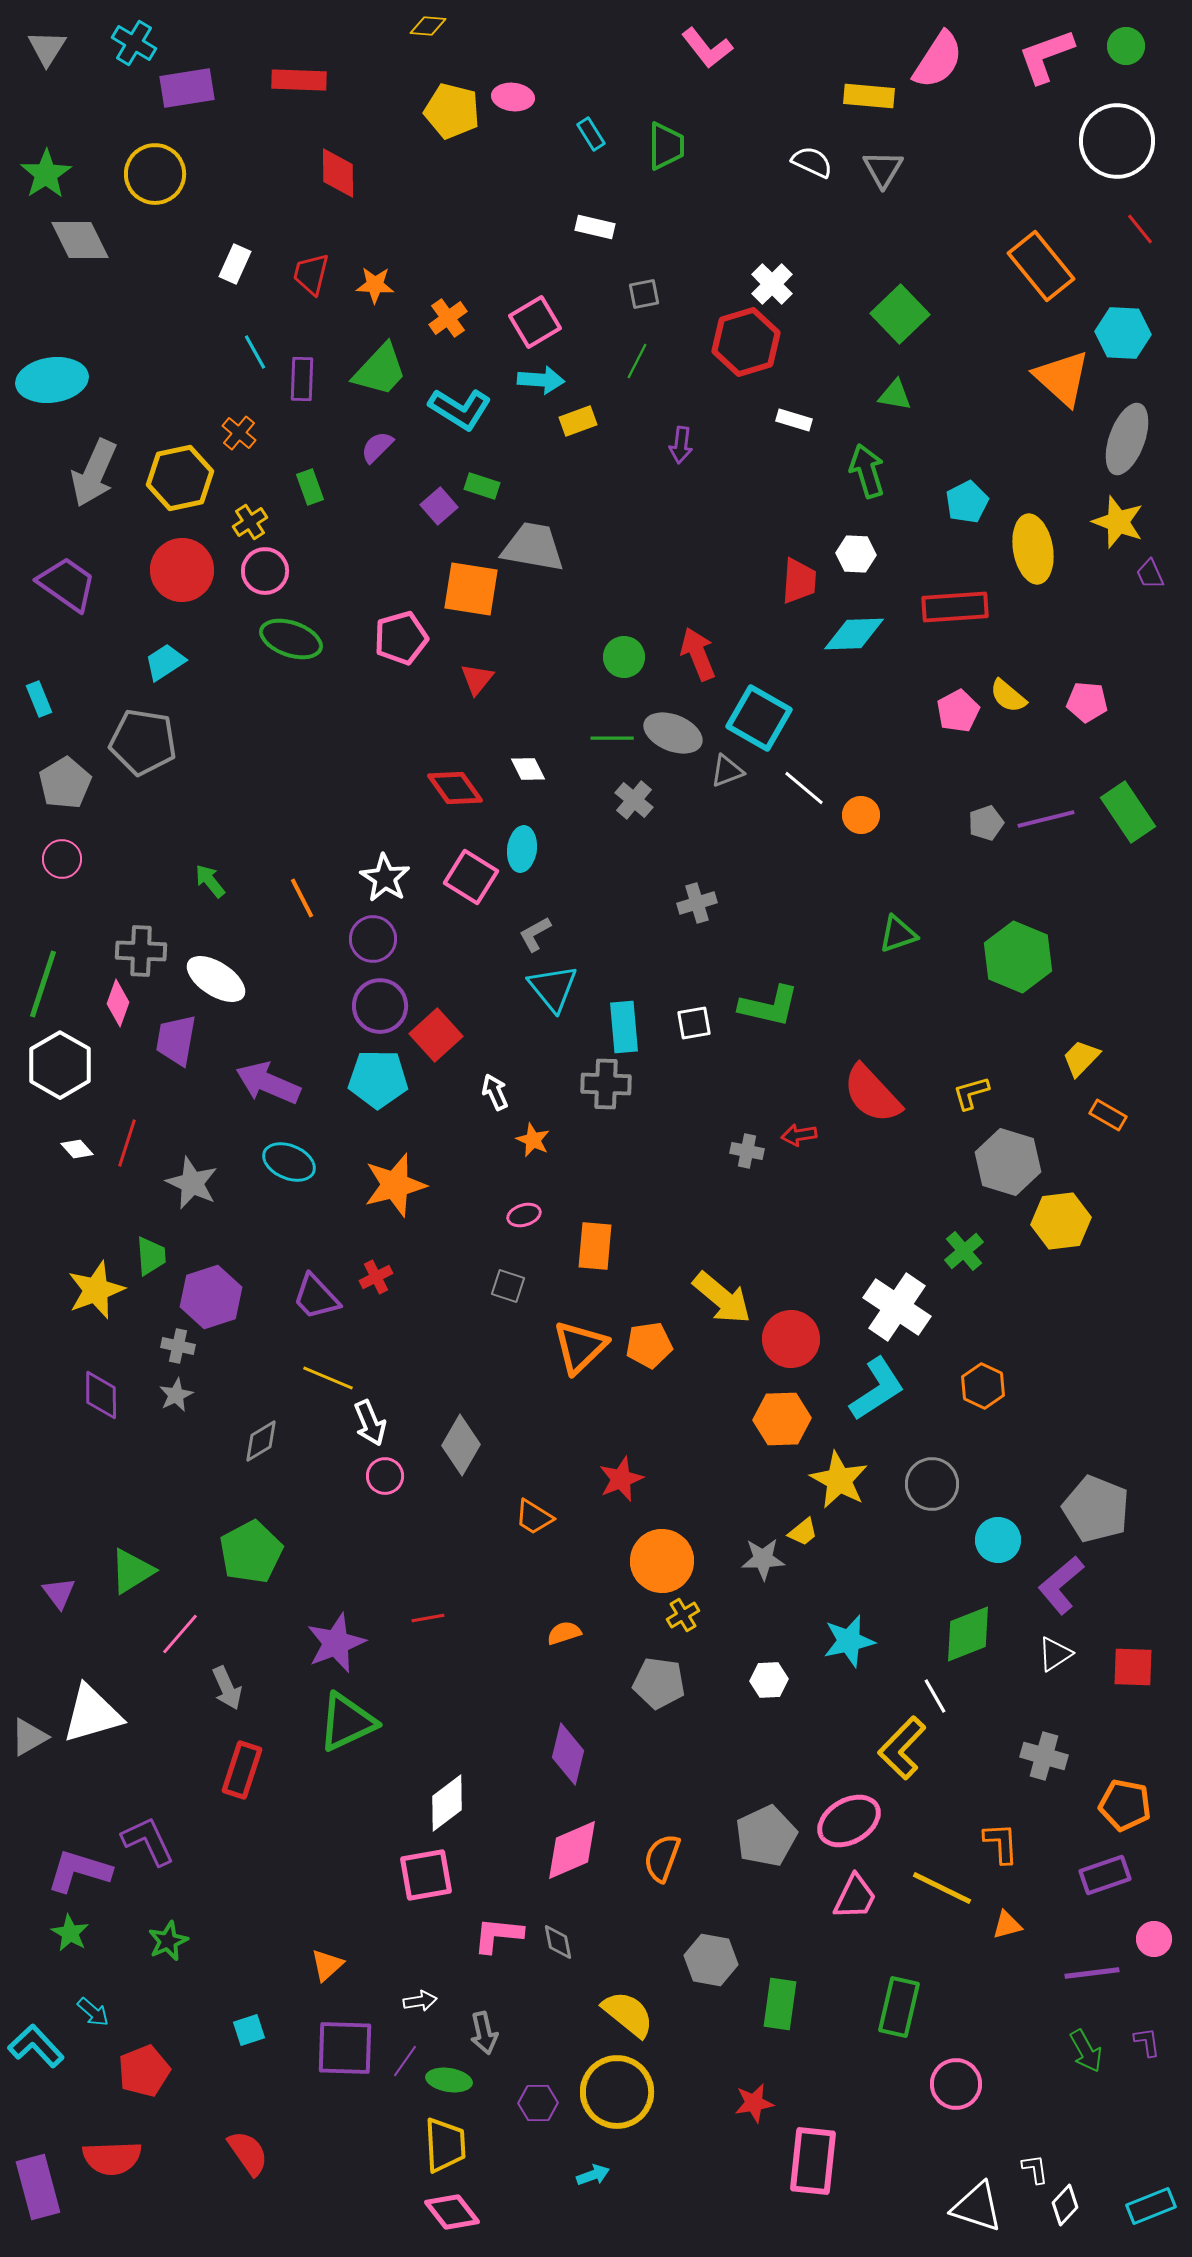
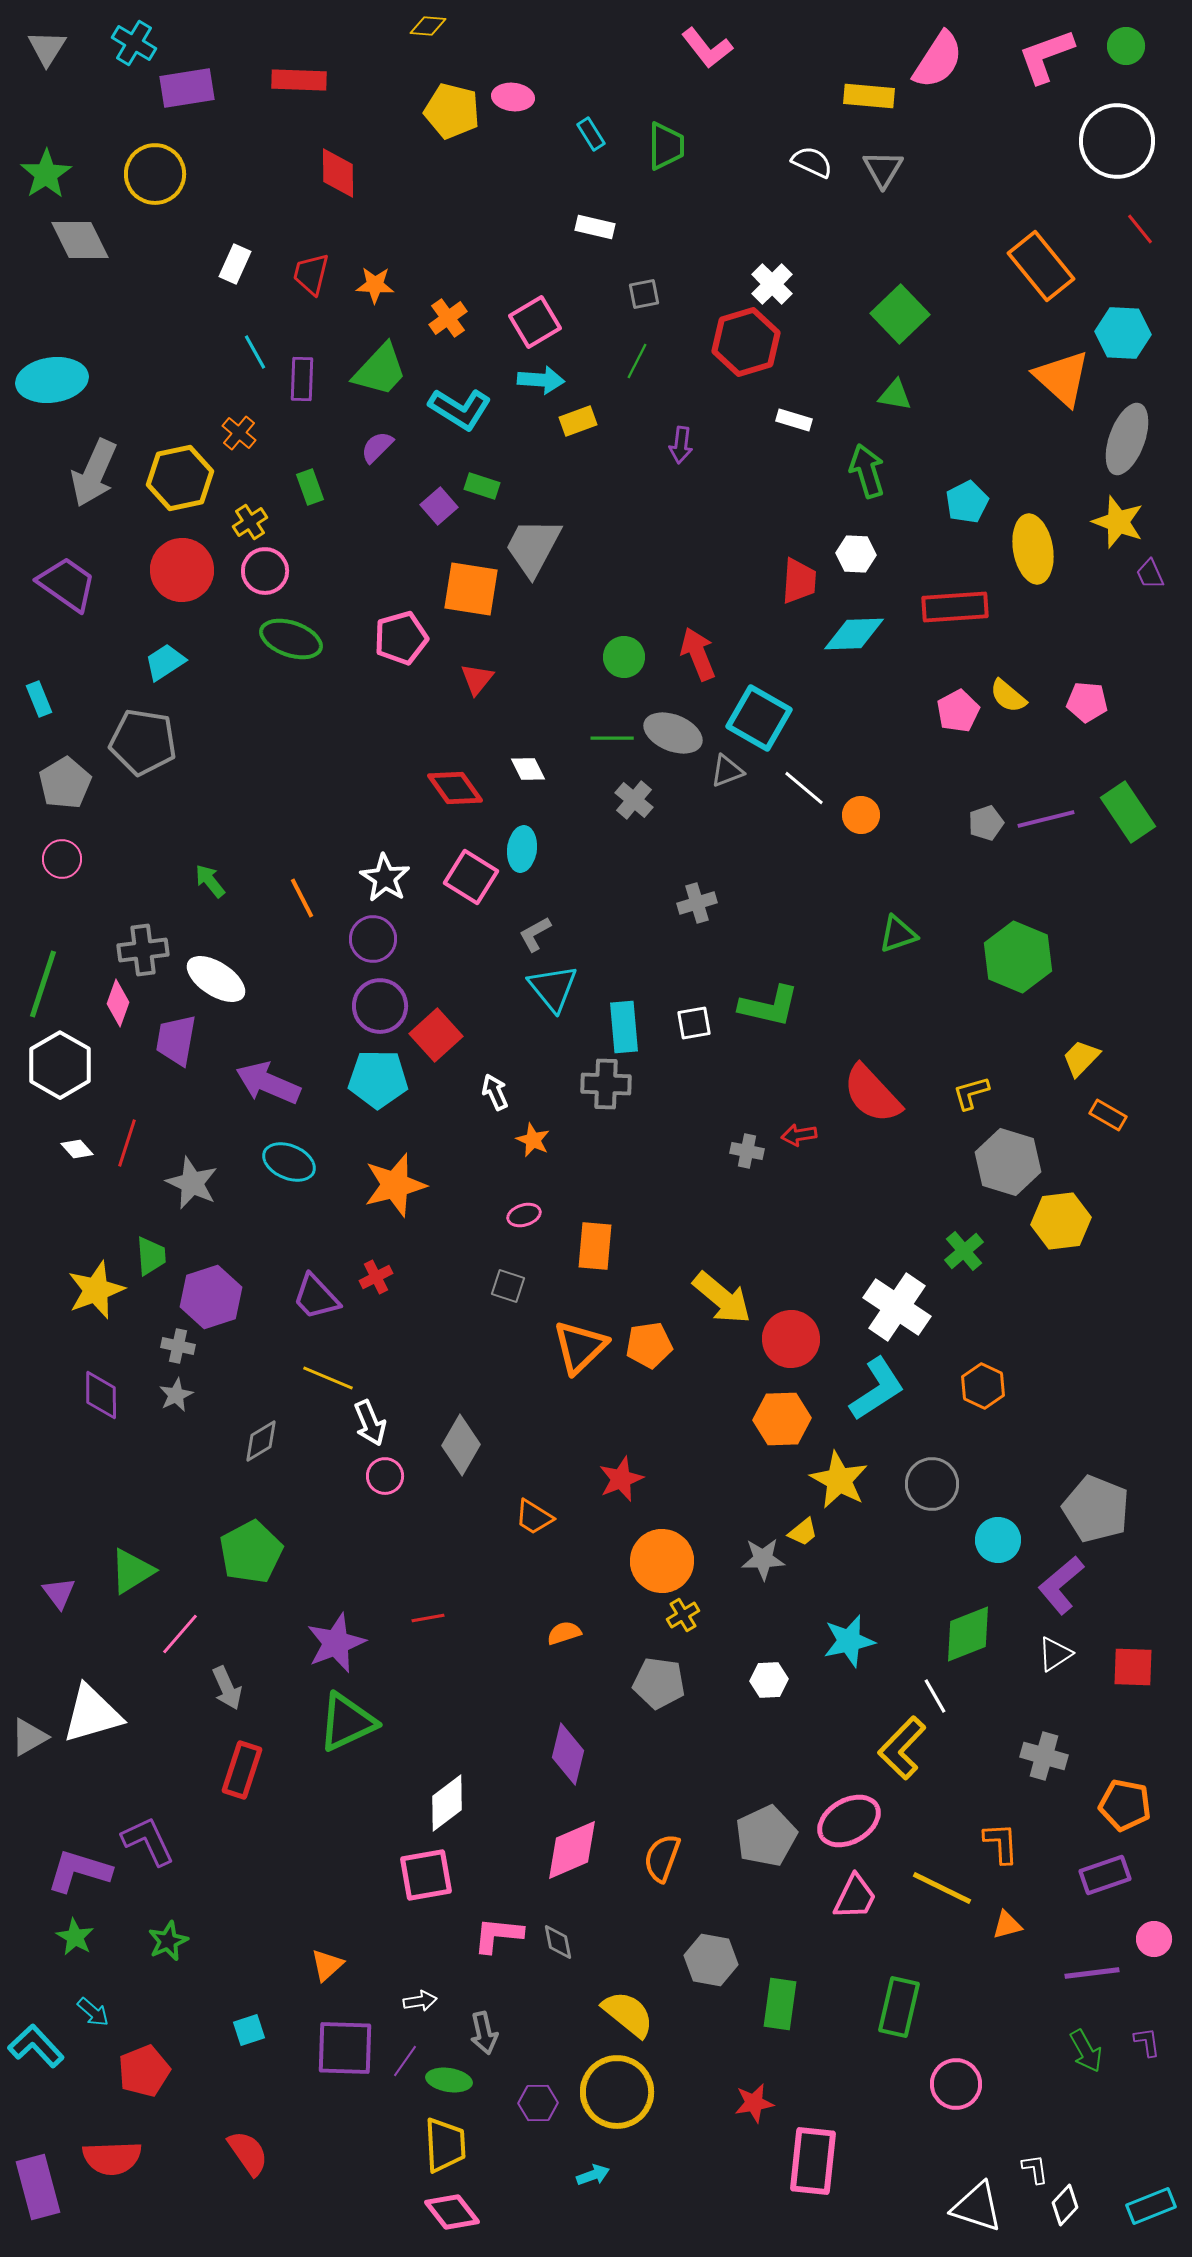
gray trapezoid at (533, 547): rotated 72 degrees counterclockwise
gray cross at (141, 951): moved 2 px right, 1 px up; rotated 9 degrees counterclockwise
green star at (70, 1933): moved 5 px right, 4 px down
